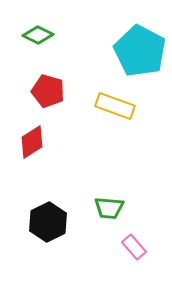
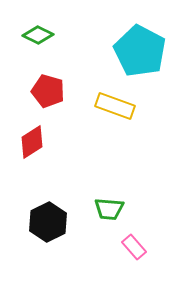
green trapezoid: moved 1 px down
